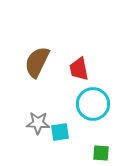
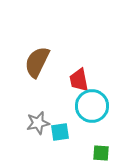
red trapezoid: moved 11 px down
cyan circle: moved 1 px left, 2 px down
gray star: rotated 15 degrees counterclockwise
